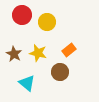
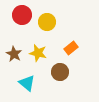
orange rectangle: moved 2 px right, 2 px up
